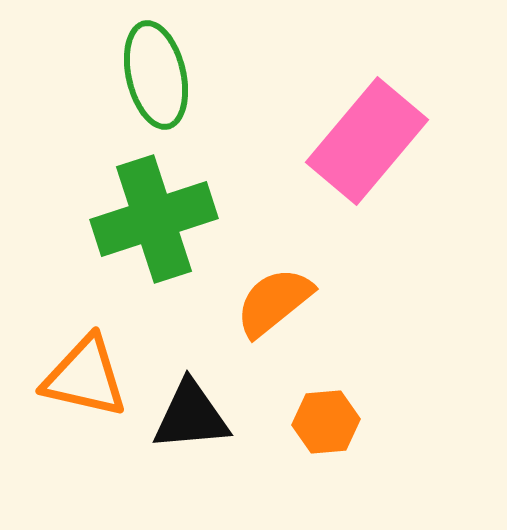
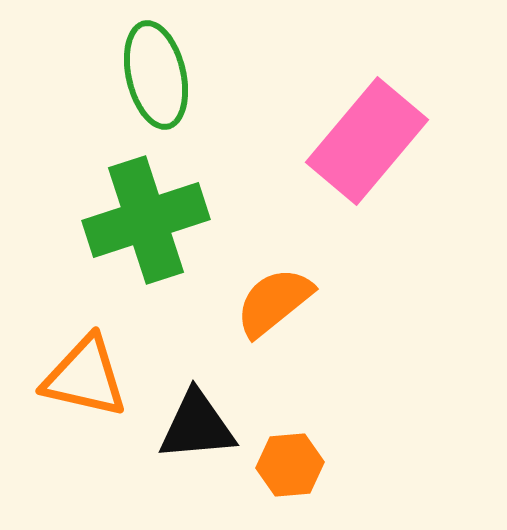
green cross: moved 8 px left, 1 px down
black triangle: moved 6 px right, 10 px down
orange hexagon: moved 36 px left, 43 px down
